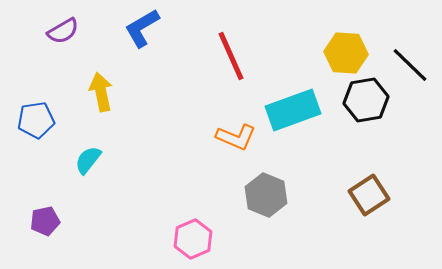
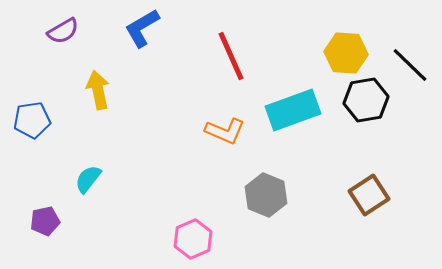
yellow arrow: moved 3 px left, 2 px up
blue pentagon: moved 4 px left
orange L-shape: moved 11 px left, 6 px up
cyan semicircle: moved 19 px down
